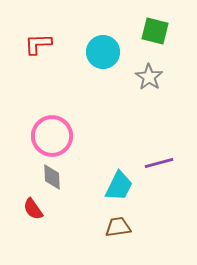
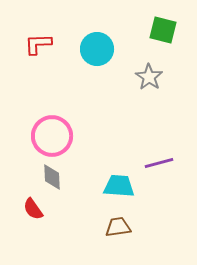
green square: moved 8 px right, 1 px up
cyan circle: moved 6 px left, 3 px up
cyan trapezoid: rotated 112 degrees counterclockwise
